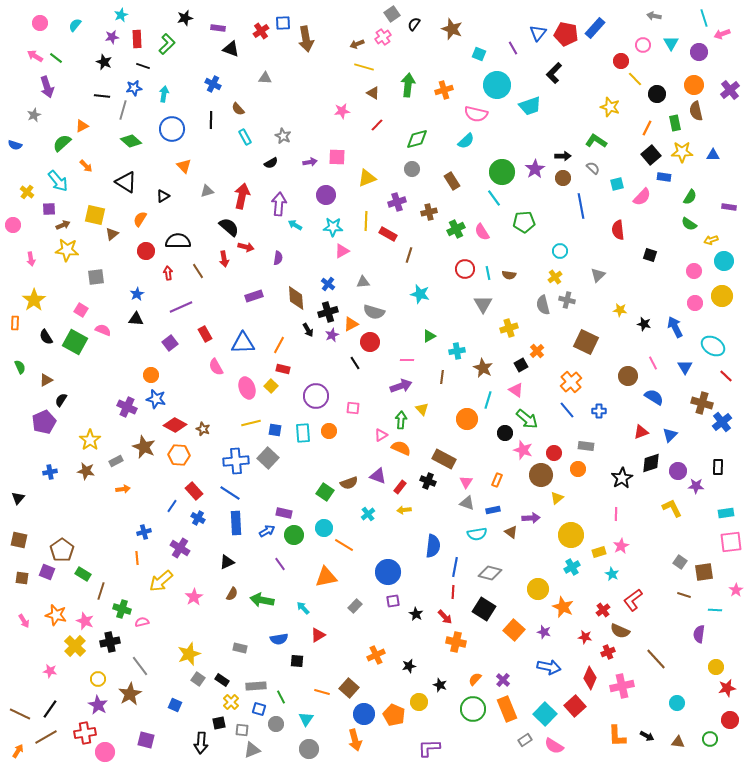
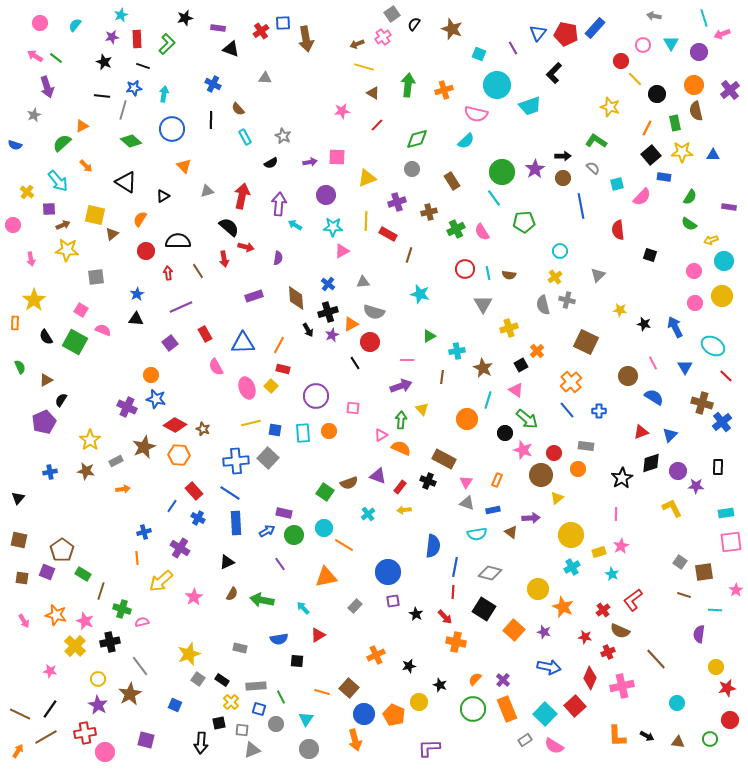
brown star at (144, 447): rotated 25 degrees clockwise
